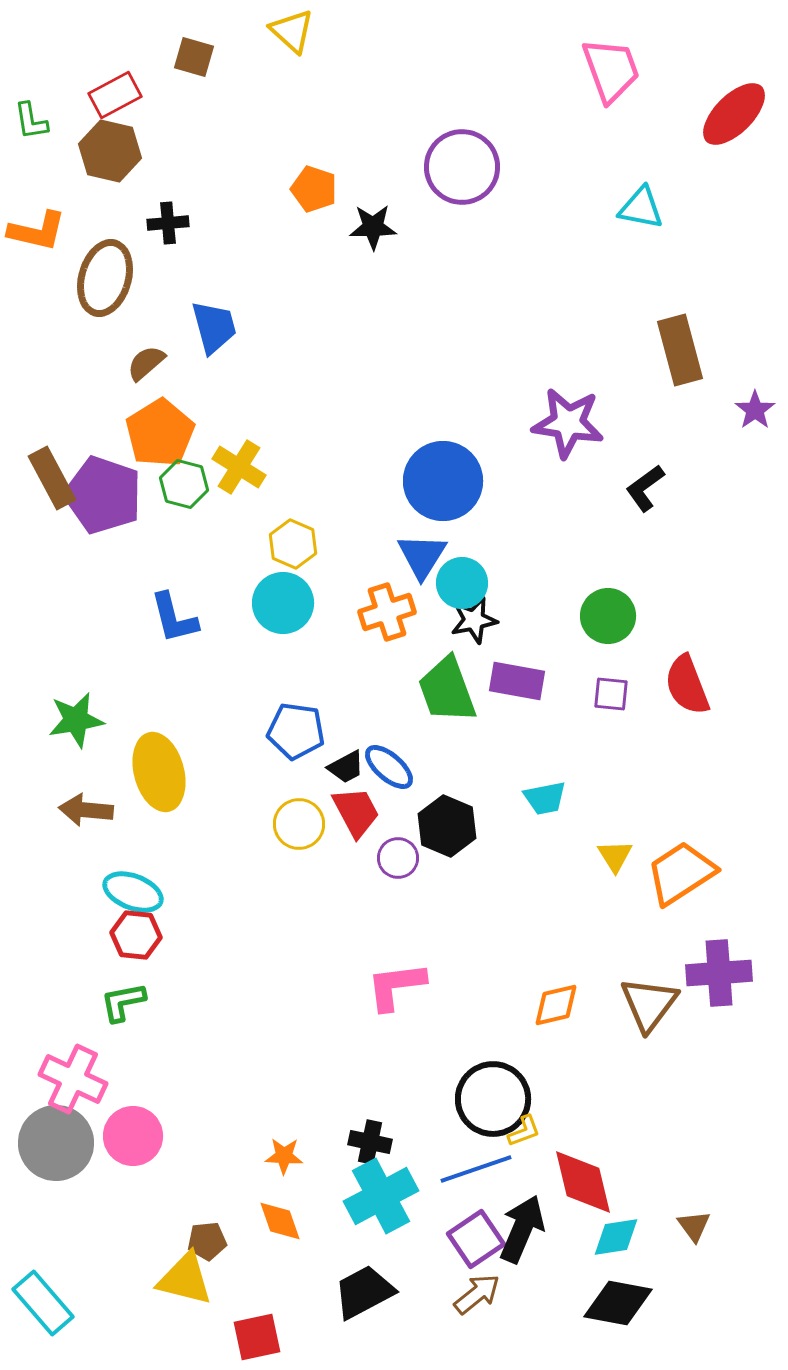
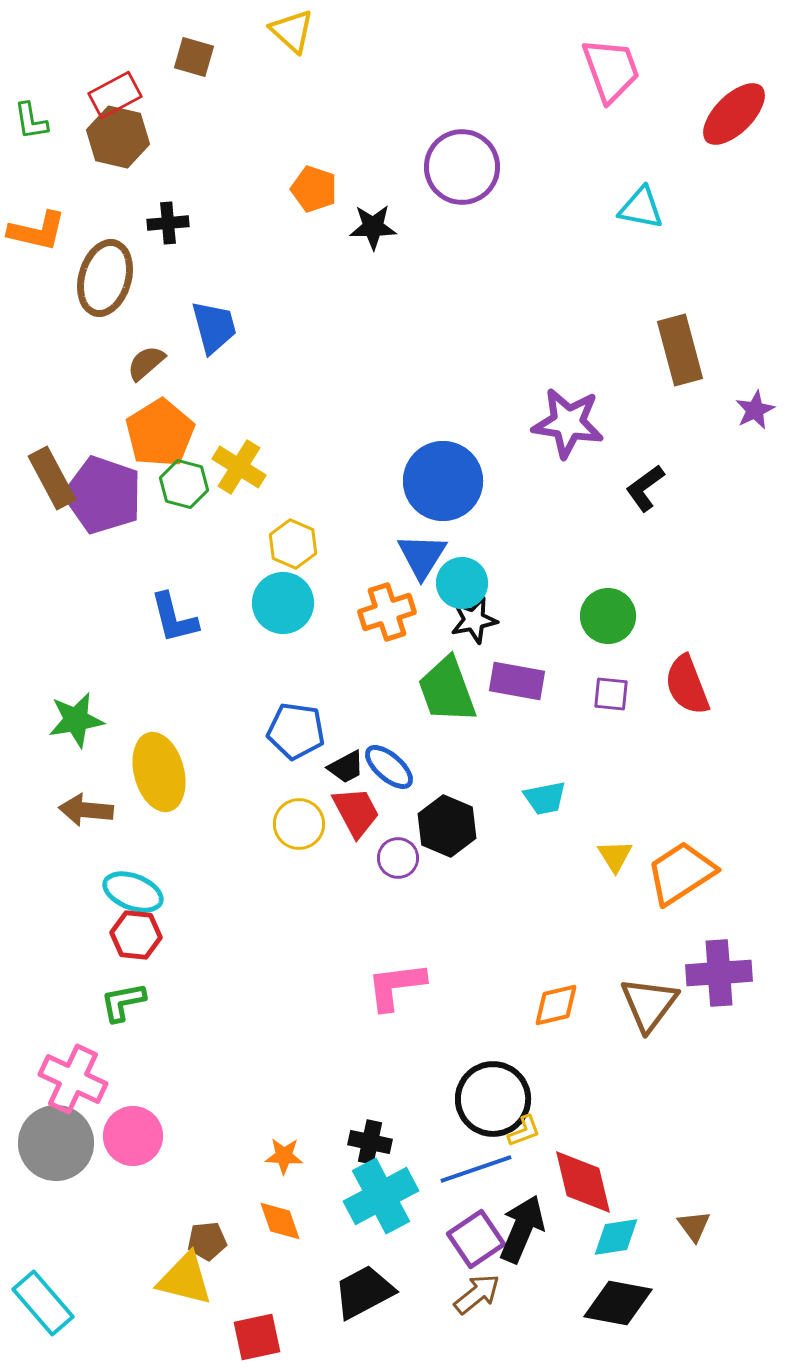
brown hexagon at (110, 151): moved 8 px right, 14 px up
purple star at (755, 410): rotated 9 degrees clockwise
